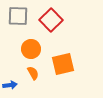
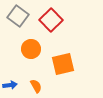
gray square: rotated 35 degrees clockwise
orange semicircle: moved 3 px right, 13 px down
